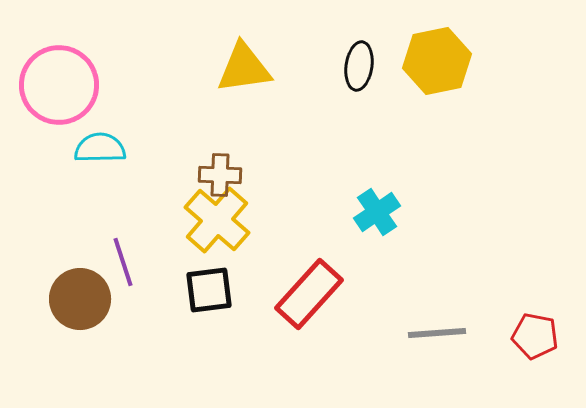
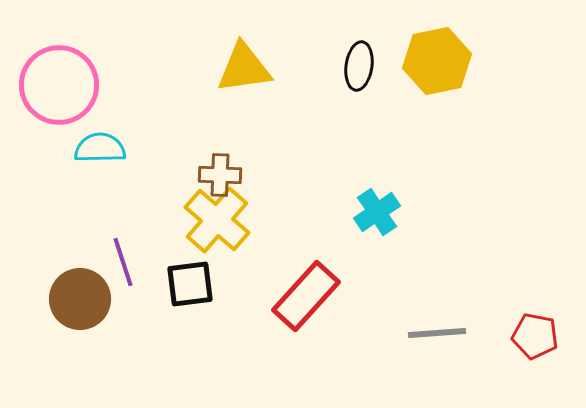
black square: moved 19 px left, 6 px up
red rectangle: moved 3 px left, 2 px down
